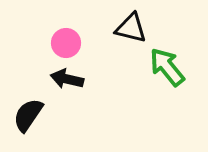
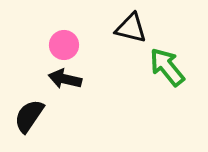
pink circle: moved 2 px left, 2 px down
black arrow: moved 2 px left
black semicircle: moved 1 px right, 1 px down
